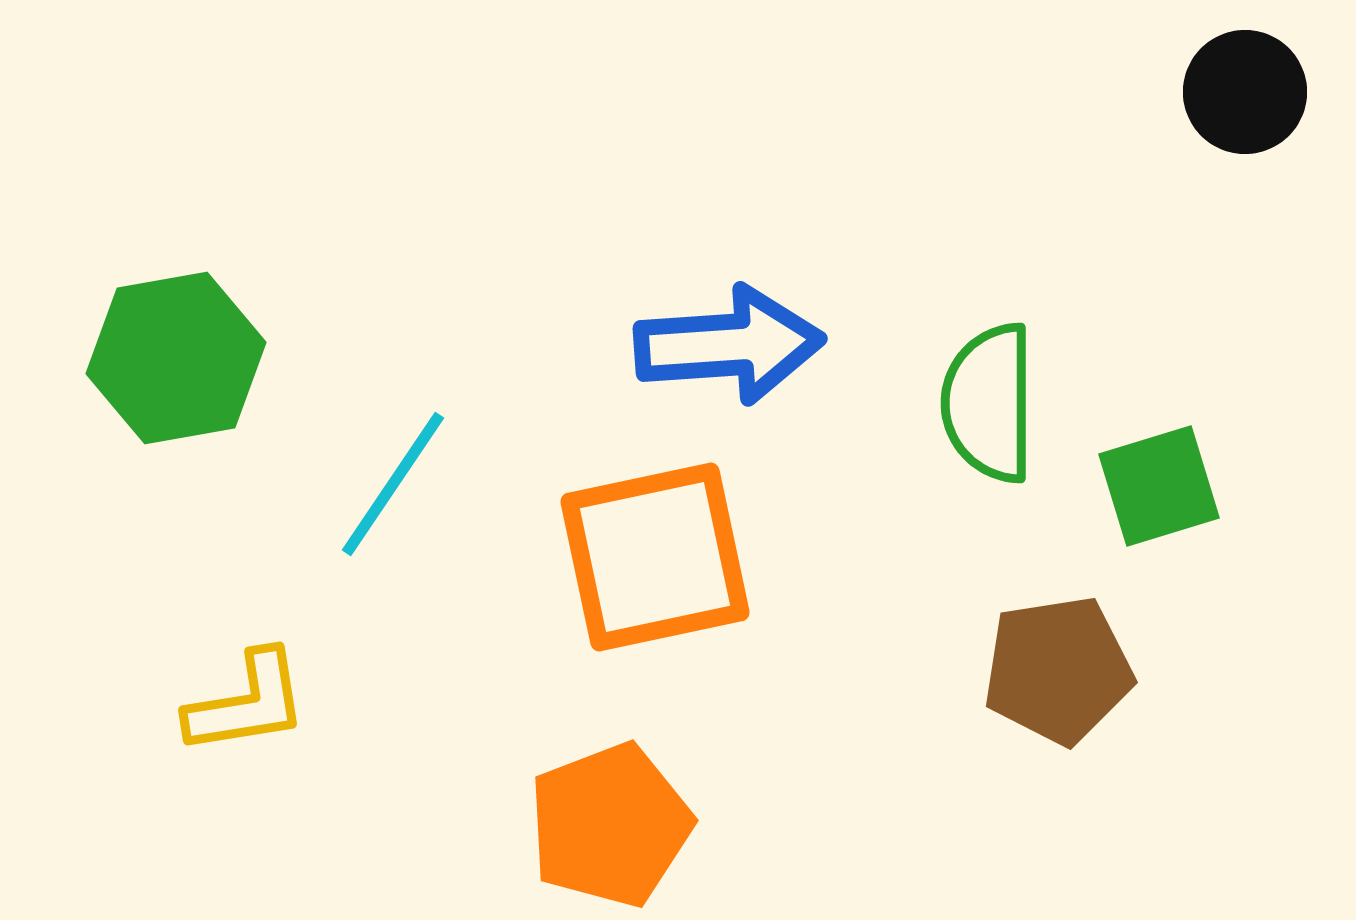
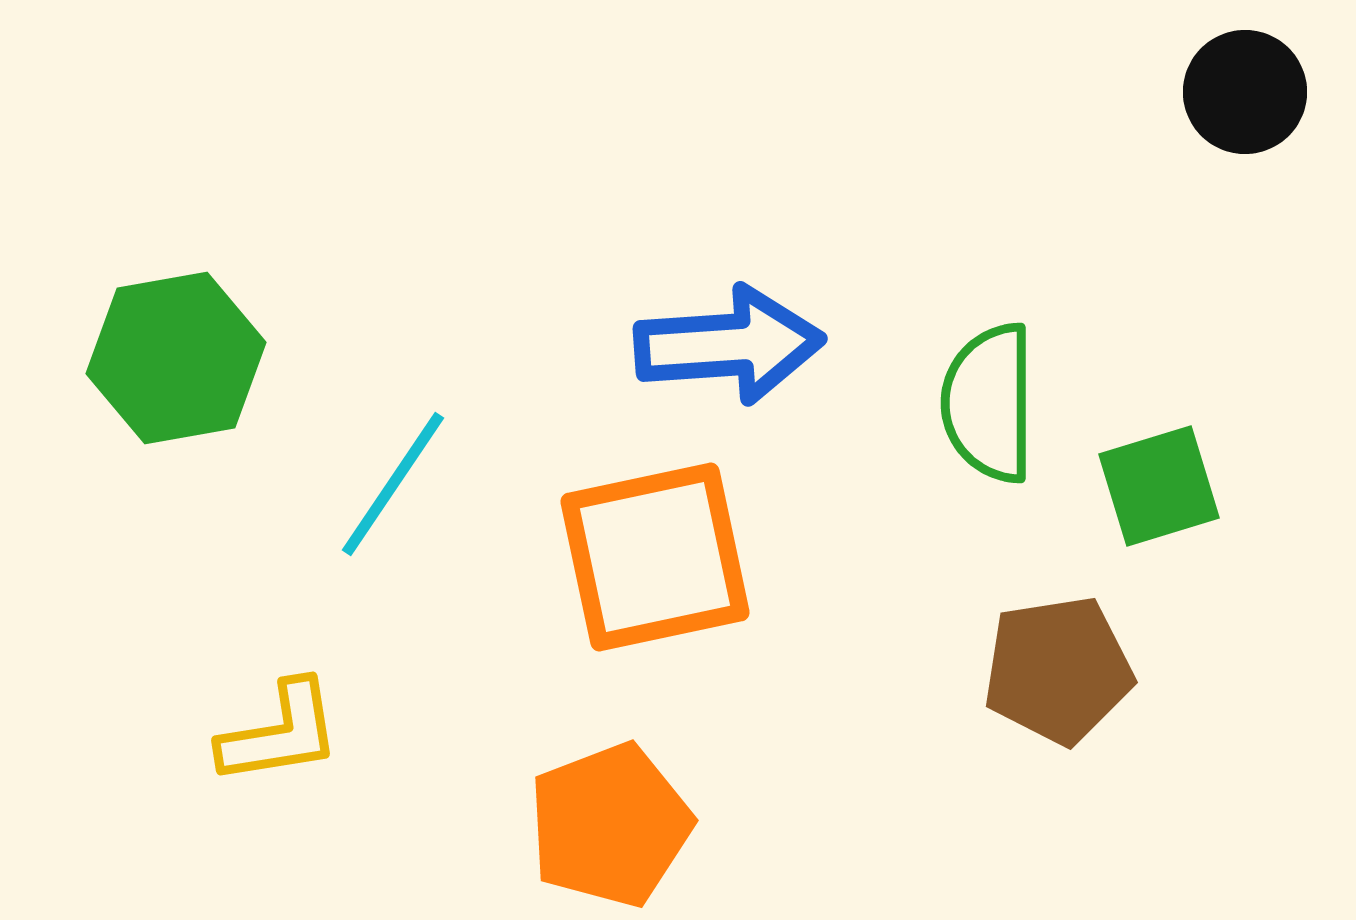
yellow L-shape: moved 33 px right, 30 px down
